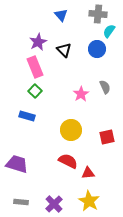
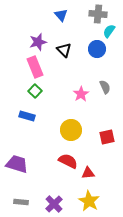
purple star: rotated 12 degrees clockwise
